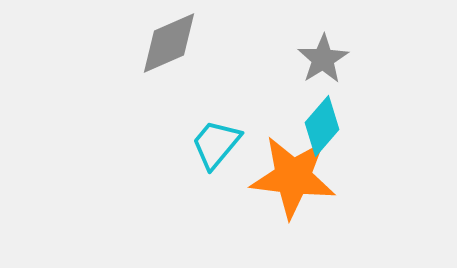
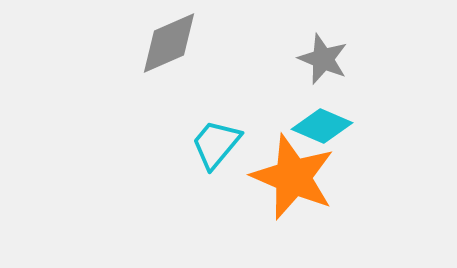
gray star: rotated 18 degrees counterclockwise
cyan diamond: rotated 72 degrees clockwise
orange star: rotated 16 degrees clockwise
